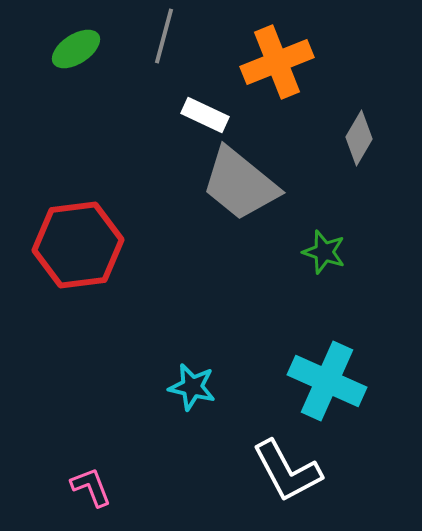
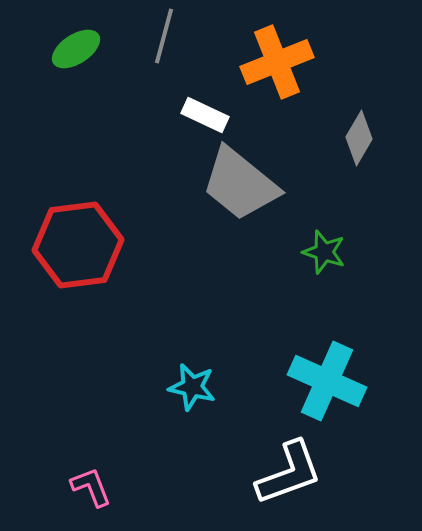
white L-shape: moved 2 px right, 2 px down; rotated 82 degrees counterclockwise
